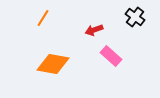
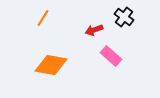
black cross: moved 11 px left
orange diamond: moved 2 px left, 1 px down
